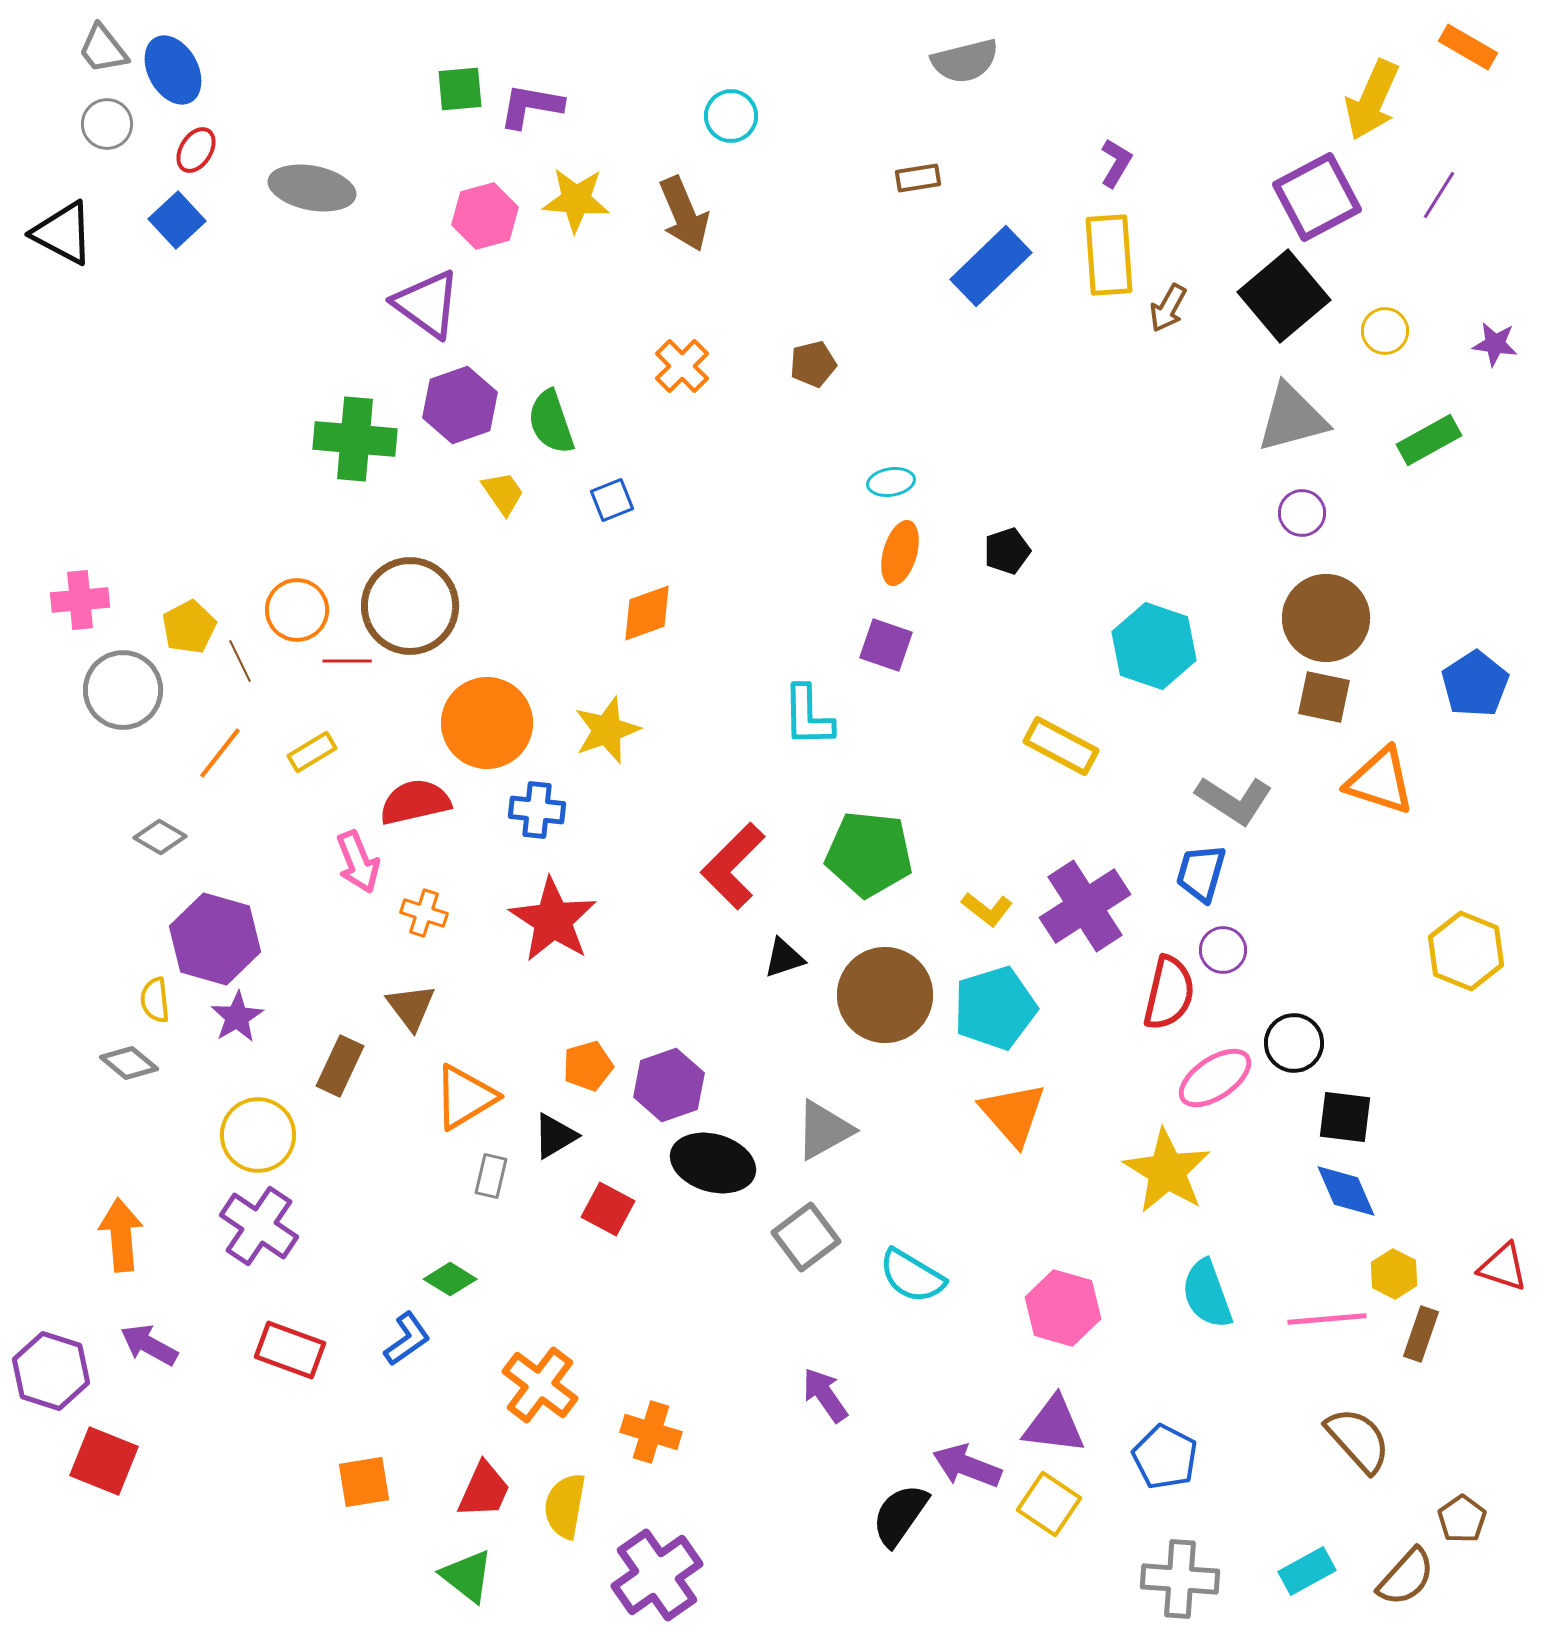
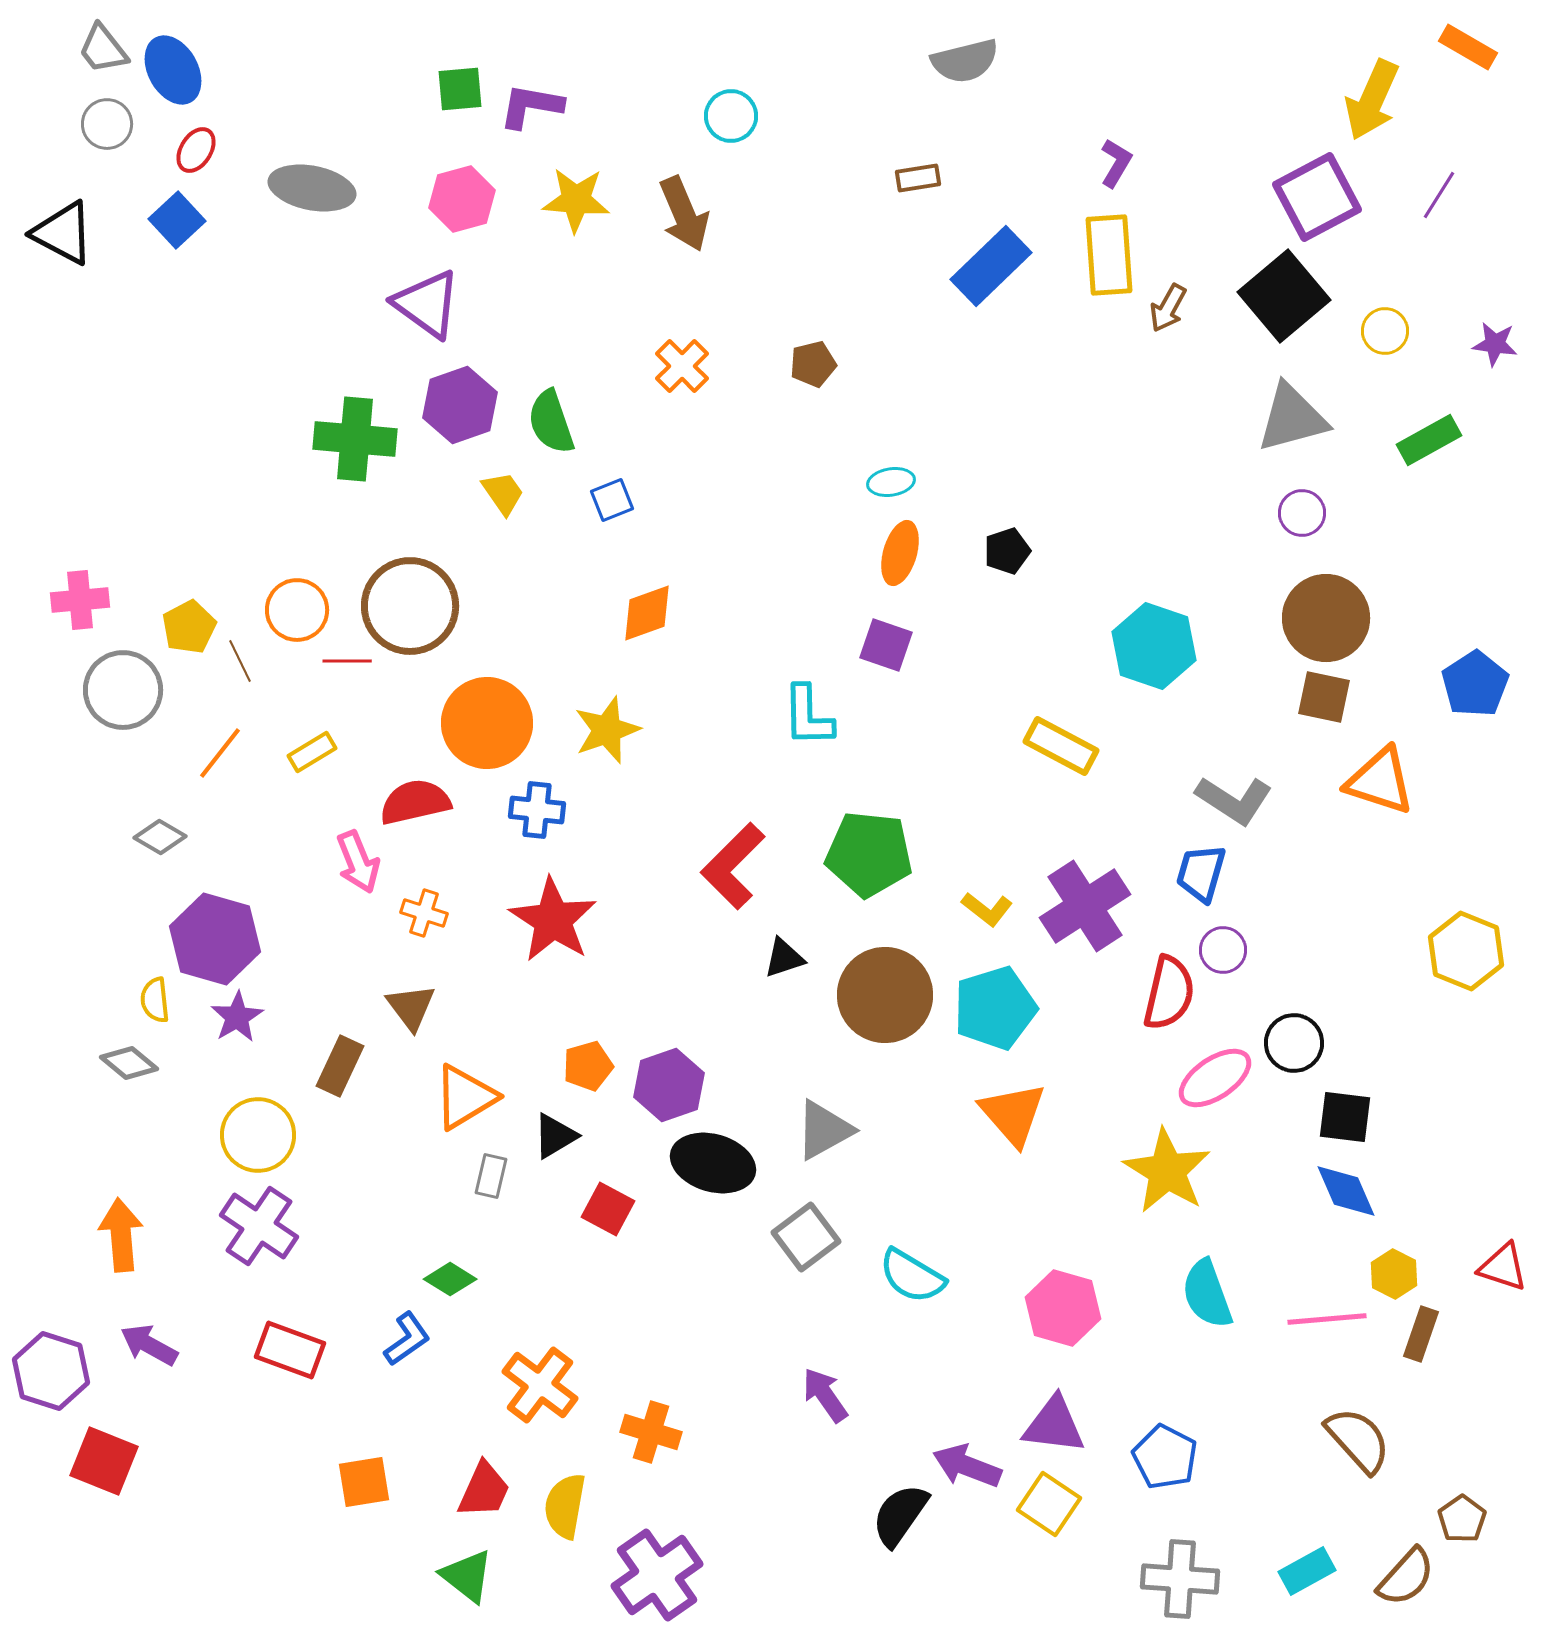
pink hexagon at (485, 216): moved 23 px left, 17 px up
